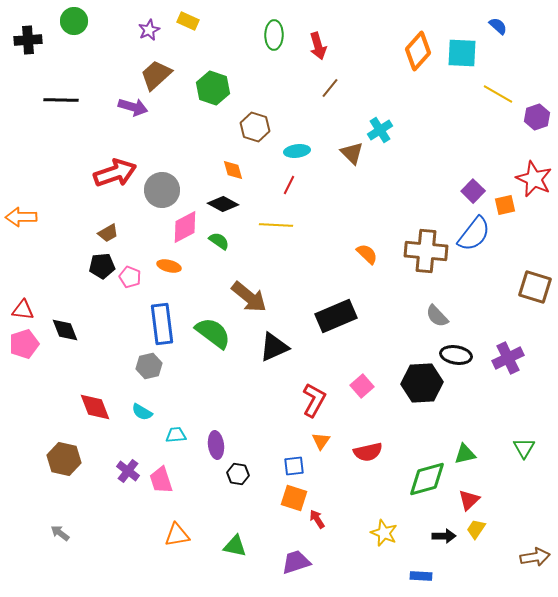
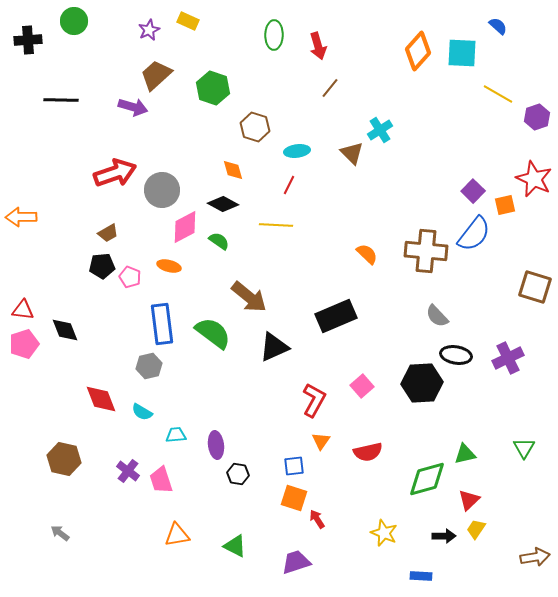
red diamond at (95, 407): moved 6 px right, 8 px up
green triangle at (235, 546): rotated 15 degrees clockwise
